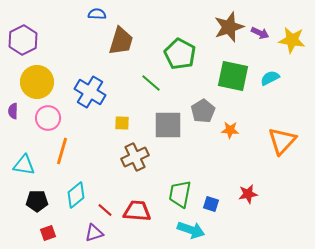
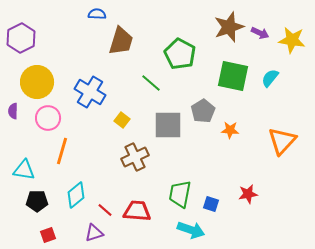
purple hexagon: moved 2 px left, 2 px up
cyan semicircle: rotated 24 degrees counterclockwise
yellow square: moved 3 px up; rotated 35 degrees clockwise
cyan triangle: moved 5 px down
red square: moved 2 px down
